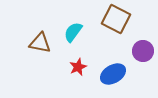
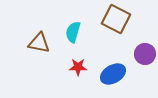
cyan semicircle: rotated 20 degrees counterclockwise
brown triangle: moved 1 px left
purple circle: moved 2 px right, 3 px down
red star: rotated 24 degrees clockwise
